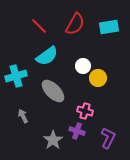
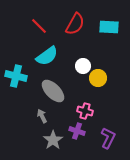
cyan rectangle: rotated 12 degrees clockwise
cyan cross: rotated 30 degrees clockwise
gray arrow: moved 19 px right
